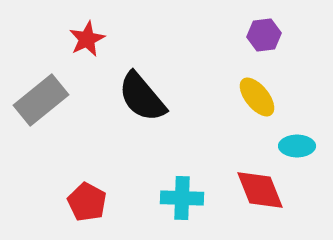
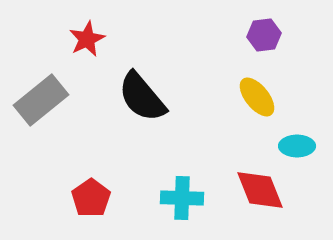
red pentagon: moved 4 px right, 4 px up; rotated 9 degrees clockwise
